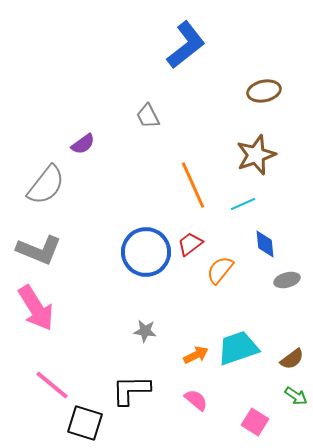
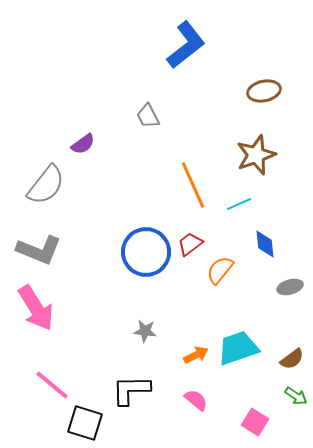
cyan line: moved 4 px left
gray ellipse: moved 3 px right, 7 px down
